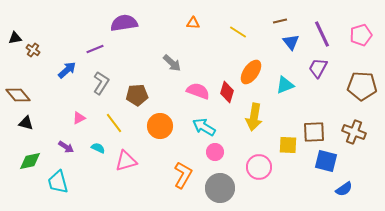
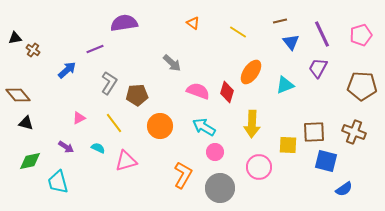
orange triangle at (193, 23): rotated 32 degrees clockwise
gray L-shape at (101, 83): moved 8 px right
yellow arrow at (254, 117): moved 2 px left, 7 px down; rotated 8 degrees counterclockwise
